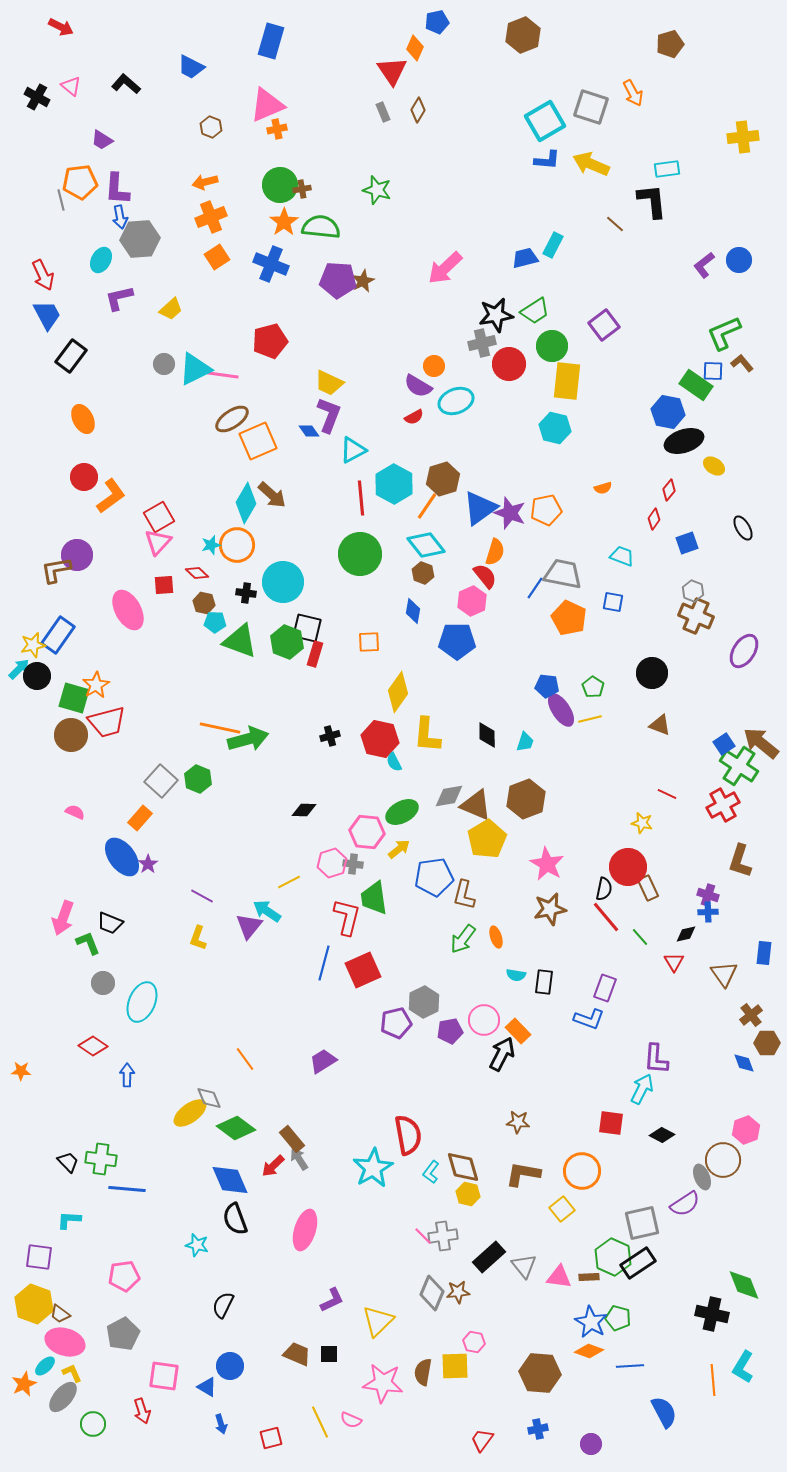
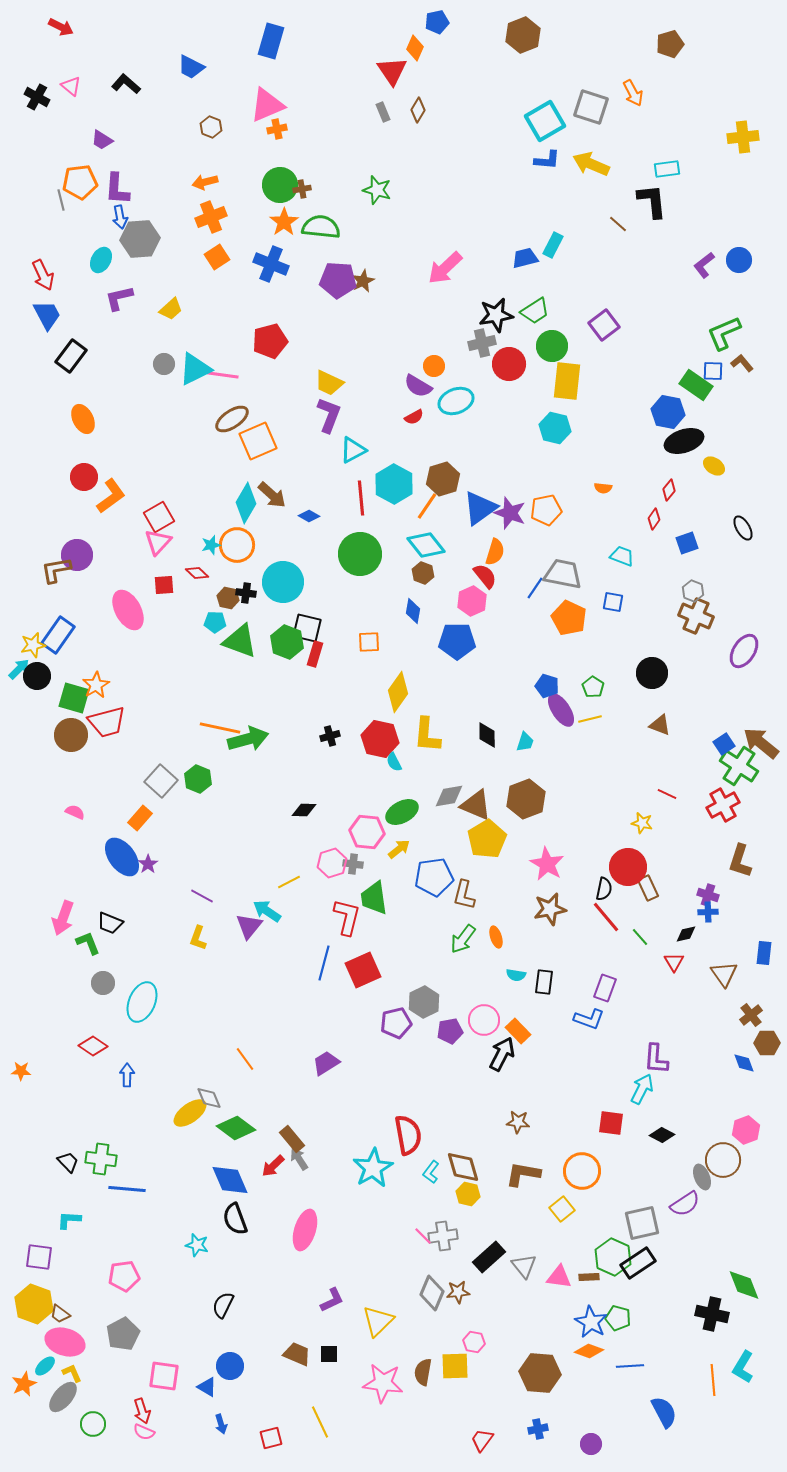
brown line at (615, 224): moved 3 px right
blue diamond at (309, 431): moved 85 px down; rotated 25 degrees counterclockwise
orange semicircle at (603, 488): rotated 24 degrees clockwise
brown hexagon at (204, 603): moved 24 px right, 5 px up
blue pentagon at (547, 686): rotated 10 degrees clockwise
purple trapezoid at (323, 1061): moved 3 px right, 2 px down
pink semicircle at (351, 1420): moved 207 px left, 12 px down
